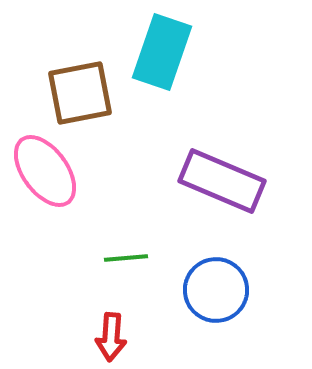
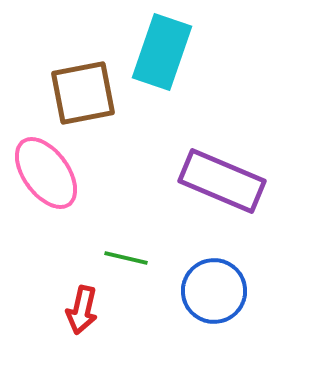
brown square: moved 3 px right
pink ellipse: moved 1 px right, 2 px down
green line: rotated 18 degrees clockwise
blue circle: moved 2 px left, 1 px down
red arrow: moved 29 px left, 27 px up; rotated 9 degrees clockwise
